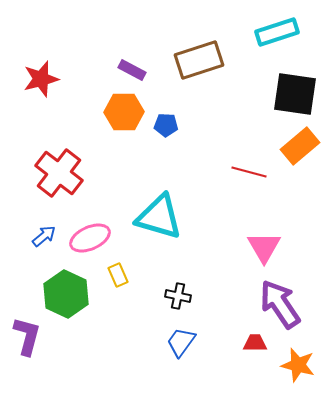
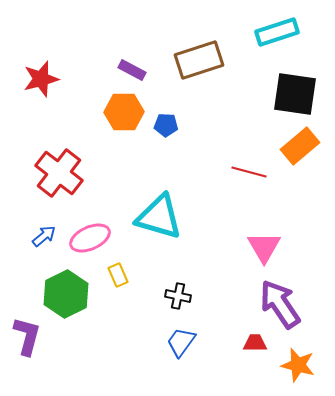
green hexagon: rotated 9 degrees clockwise
